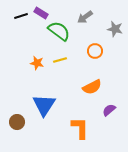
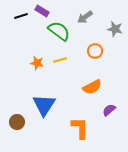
purple rectangle: moved 1 px right, 2 px up
